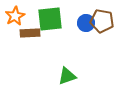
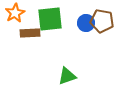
orange star: moved 3 px up
